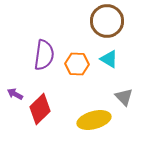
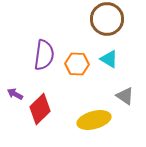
brown circle: moved 2 px up
gray triangle: moved 1 px right, 1 px up; rotated 12 degrees counterclockwise
